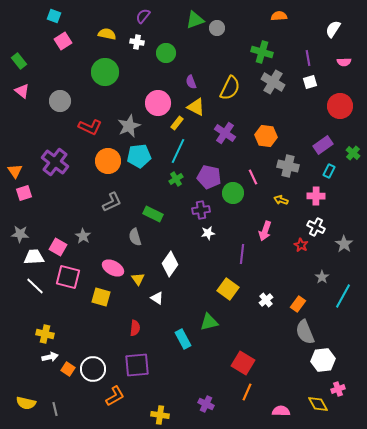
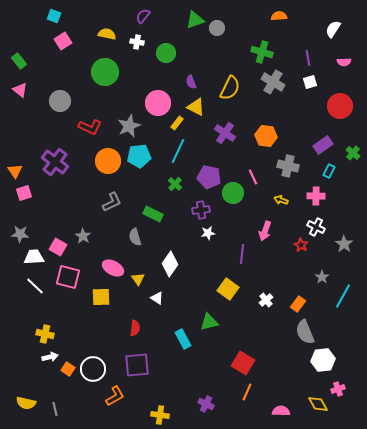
pink triangle at (22, 91): moved 2 px left, 1 px up
green cross at (176, 179): moved 1 px left, 5 px down; rotated 16 degrees counterclockwise
yellow square at (101, 297): rotated 18 degrees counterclockwise
